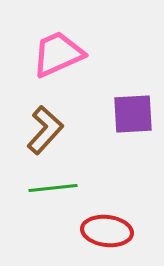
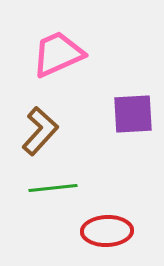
brown L-shape: moved 5 px left, 1 px down
red ellipse: rotated 9 degrees counterclockwise
